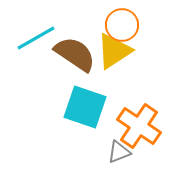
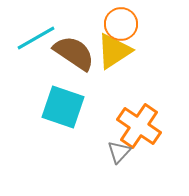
orange circle: moved 1 px left, 1 px up
brown semicircle: moved 1 px left, 1 px up
cyan square: moved 22 px left
gray triangle: rotated 25 degrees counterclockwise
